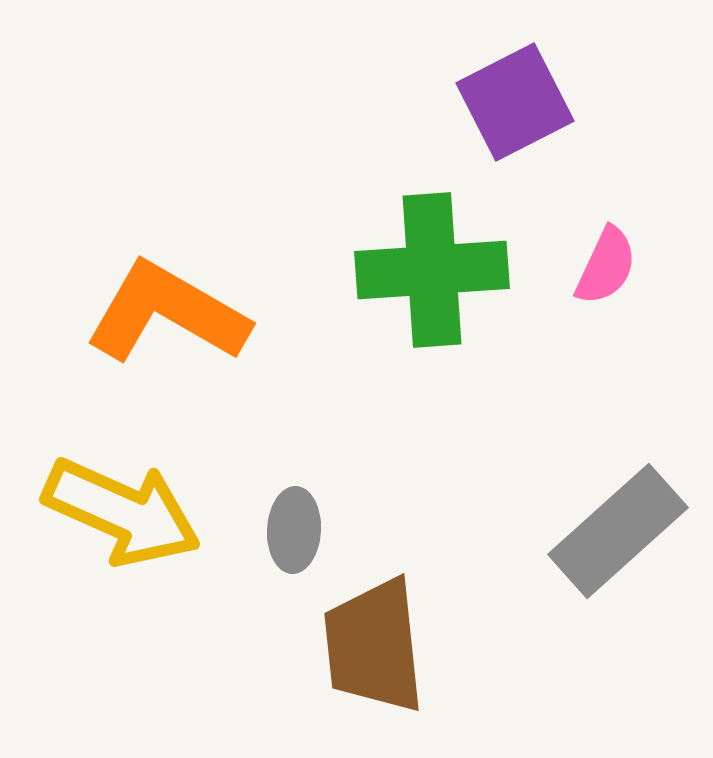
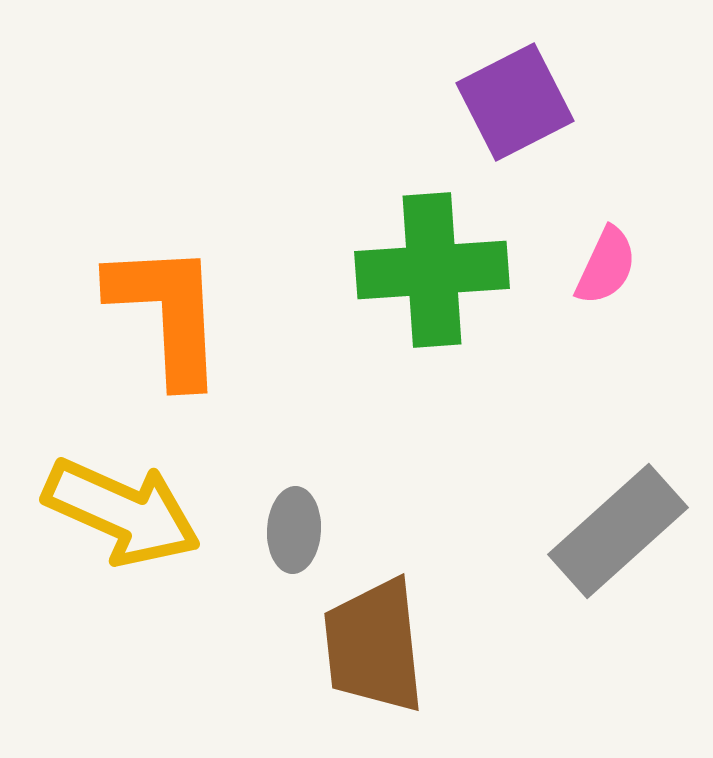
orange L-shape: rotated 57 degrees clockwise
